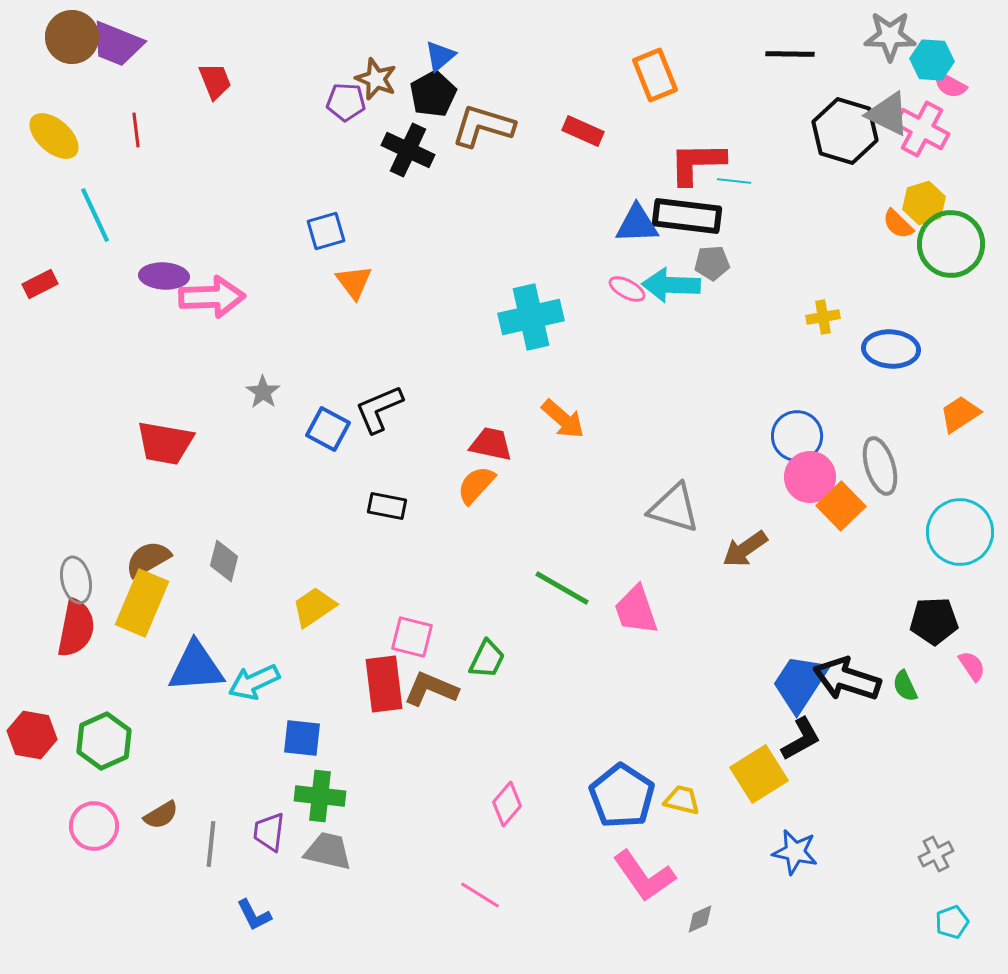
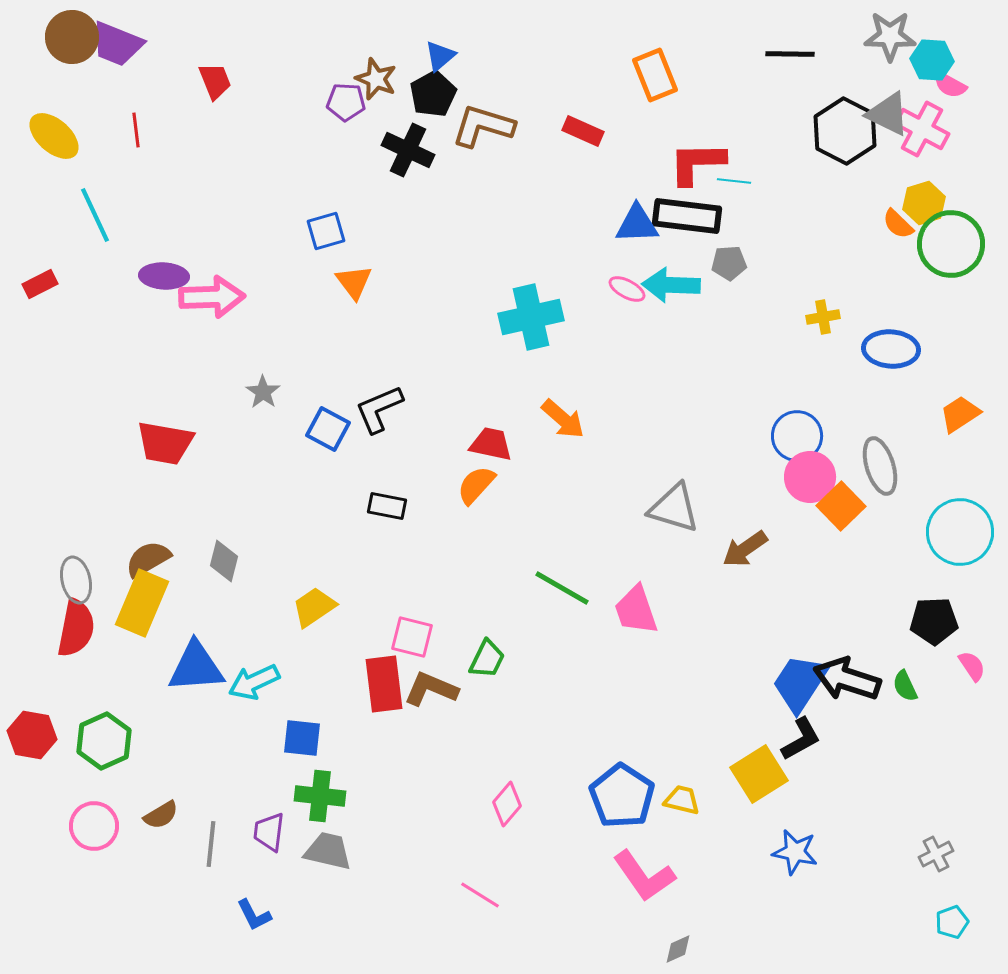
black hexagon at (845, 131): rotated 10 degrees clockwise
gray pentagon at (712, 263): moved 17 px right
gray diamond at (700, 919): moved 22 px left, 30 px down
